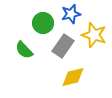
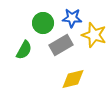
blue star: moved 1 px right, 4 px down; rotated 18 degrees clockwise
gray rectangle: moved 2 px left, 1 px up; rotated 25 degrees clockwise
green semicircle: rotated 108 degrees counterclockwise
yellow diamond: moved 2 px down
